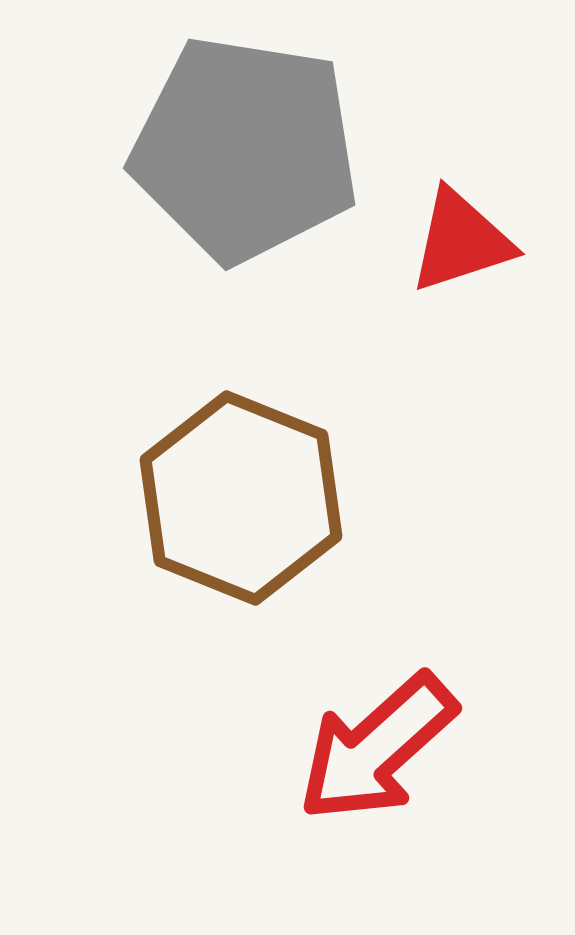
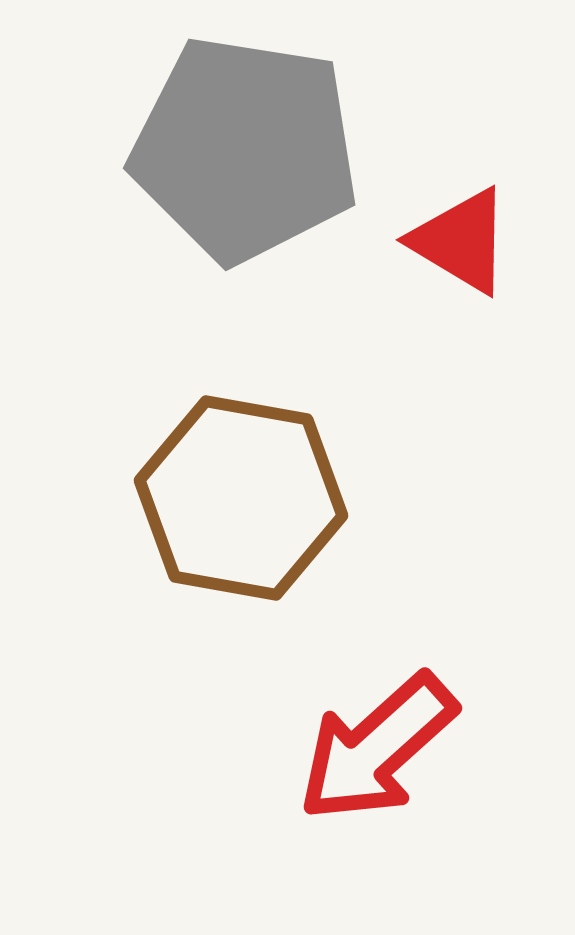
red triangle: rotated 49 degrees clockwise
brown hexagon: rotated 12 degrees counterclockwise
